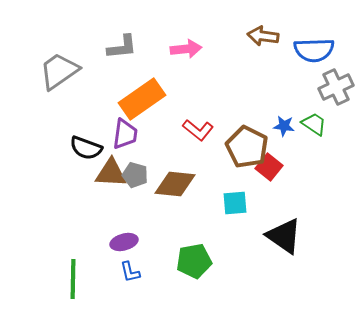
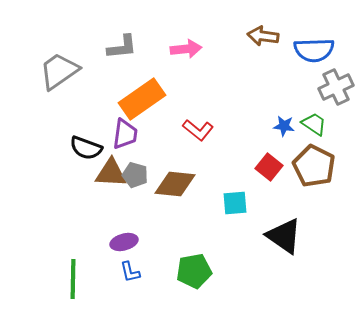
brown pentagon: moved 67 px right, 19 px down
green pentagon: moved 10 px down
